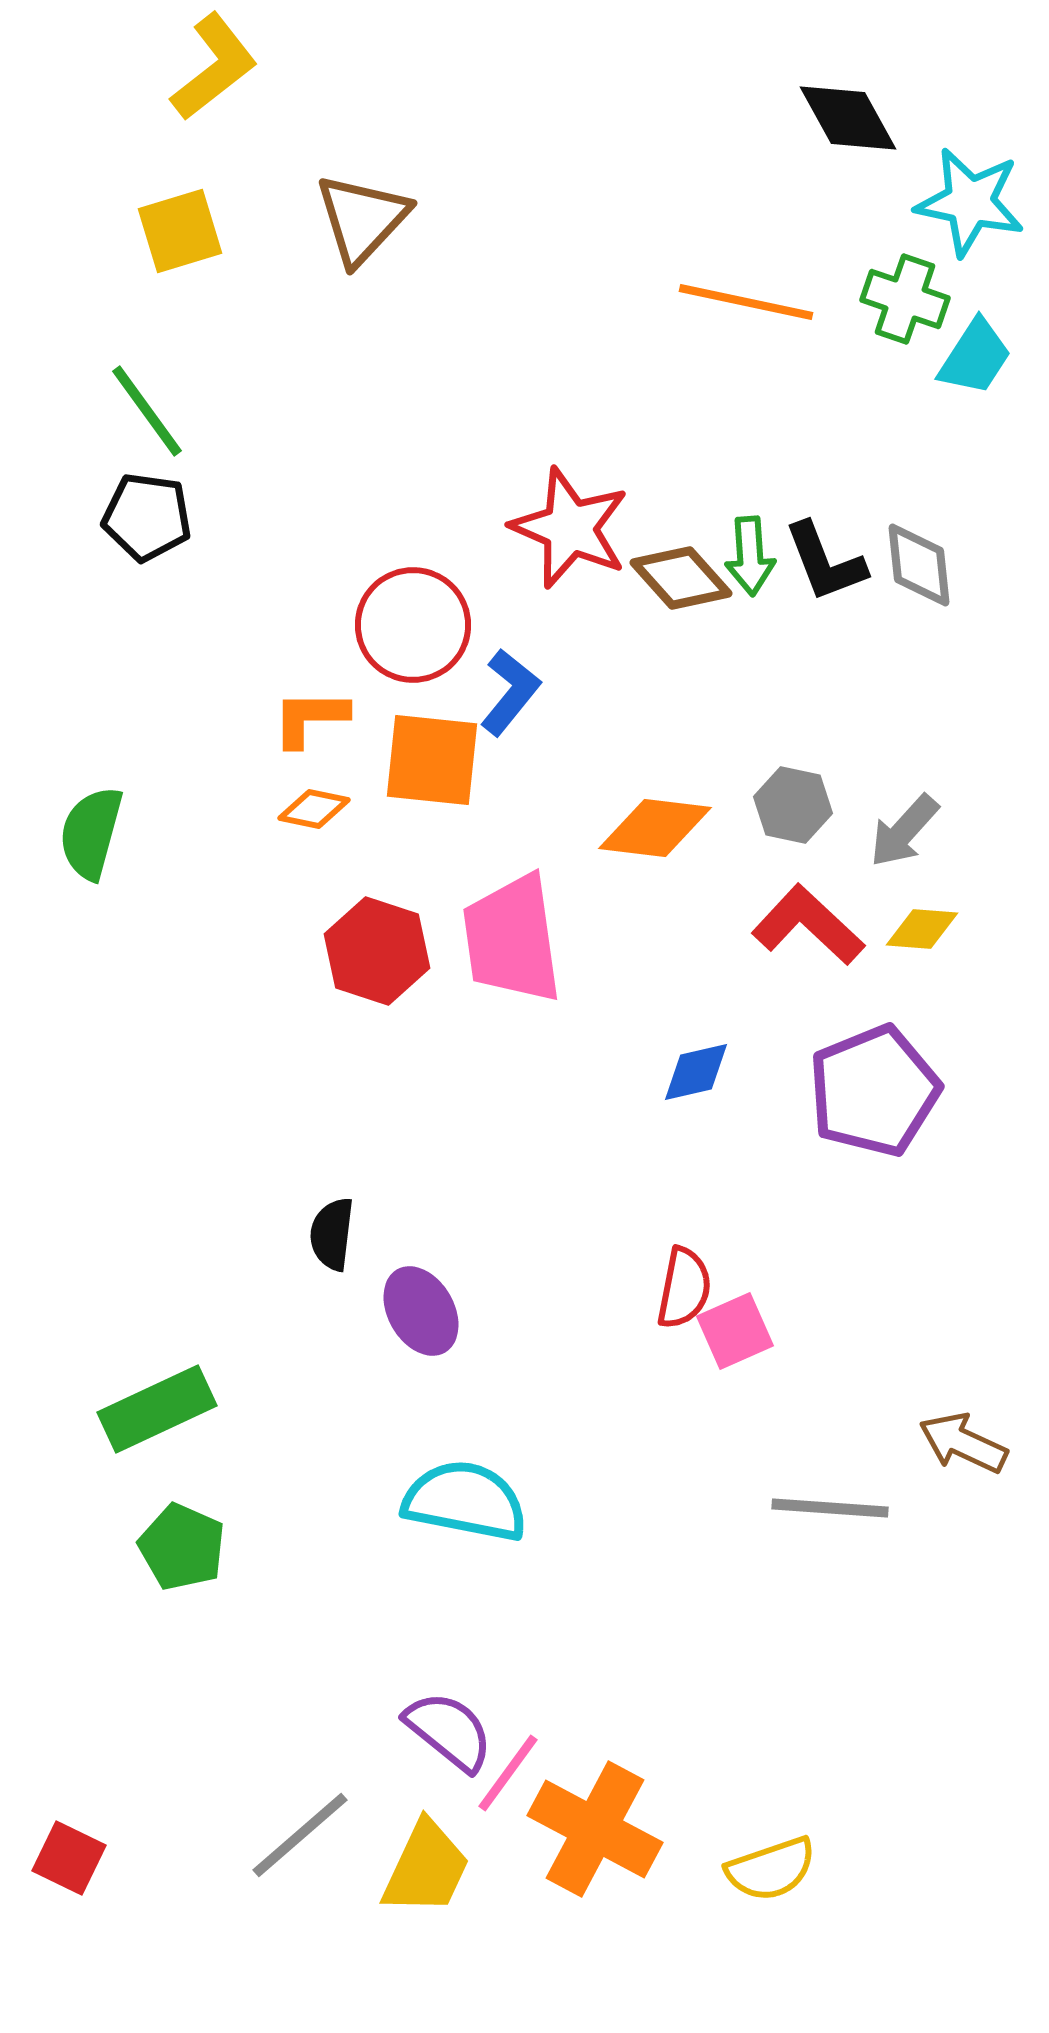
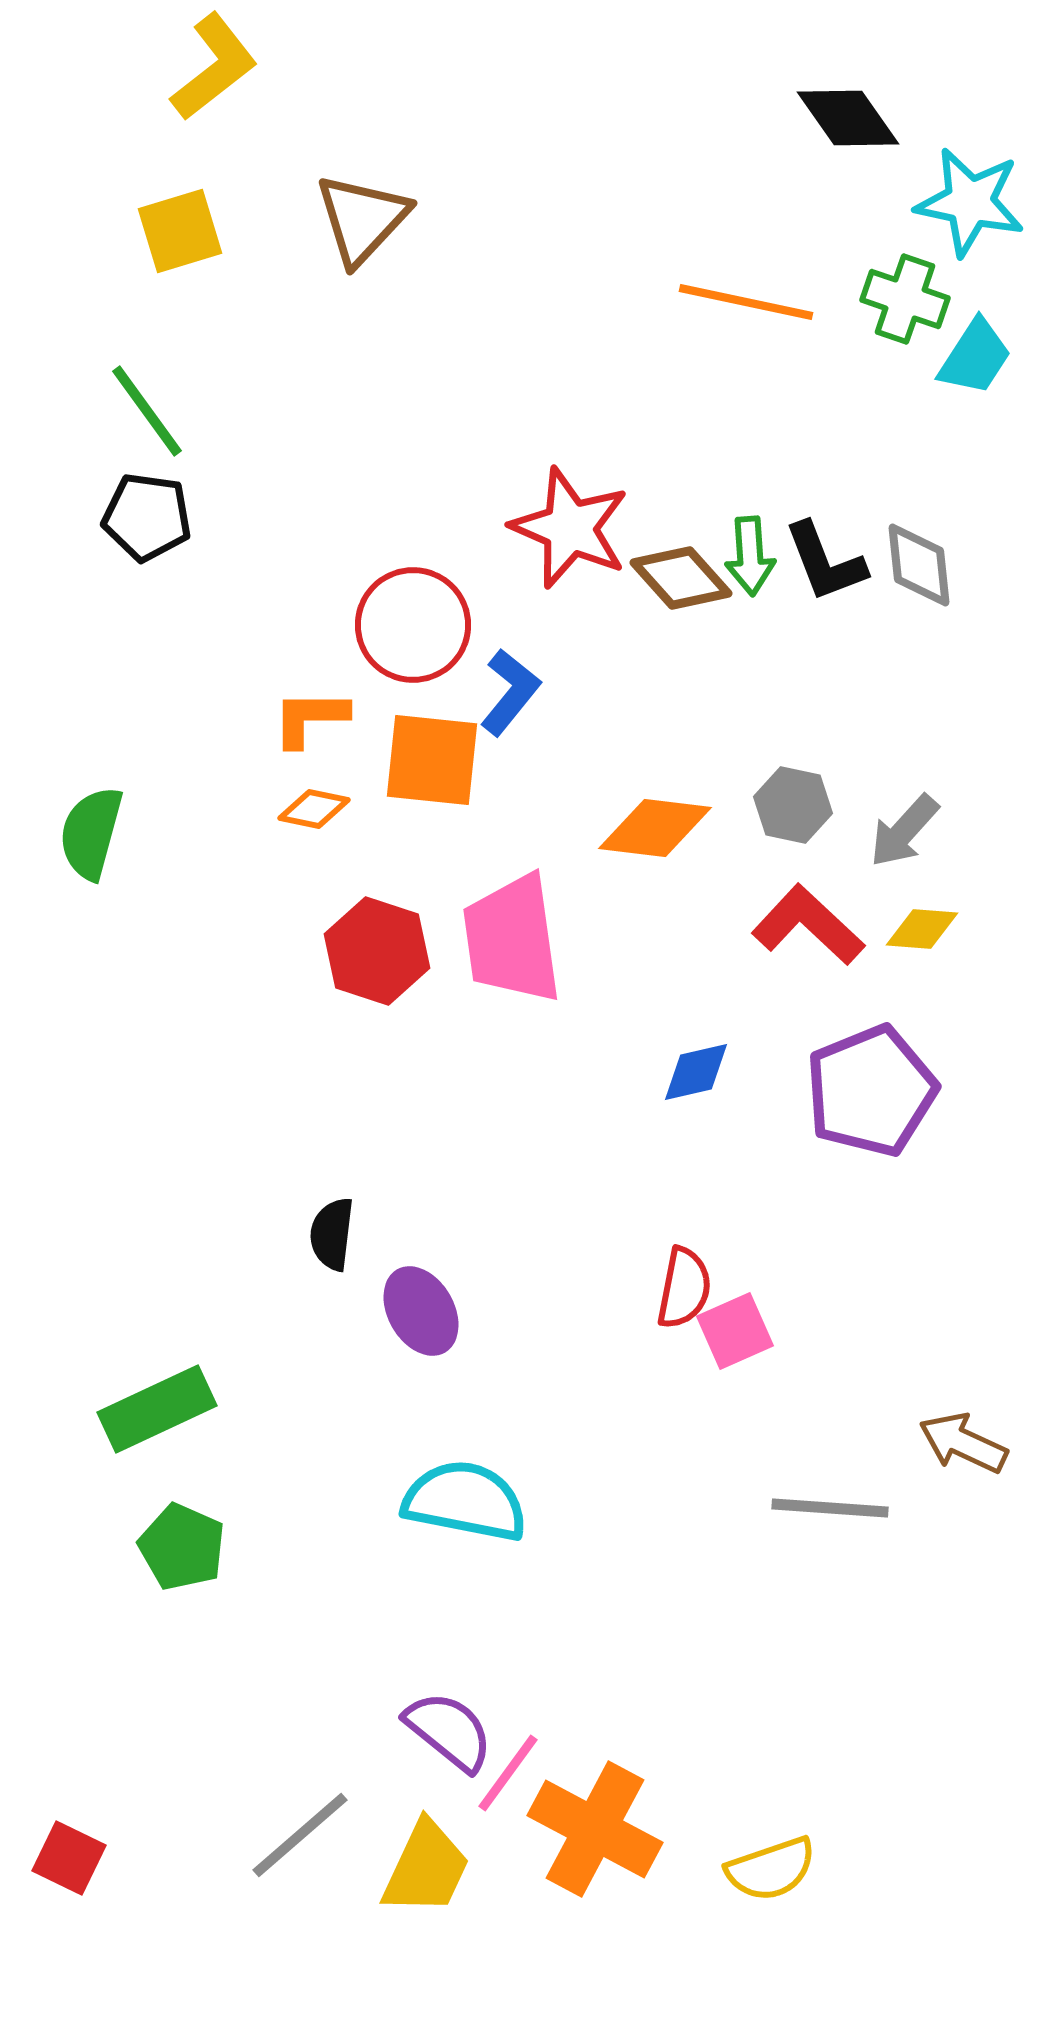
black diamond at (848, 118): rotated 6 degrees counterclockwise
purple pentagon at (874, 1091): moved 3 px left
